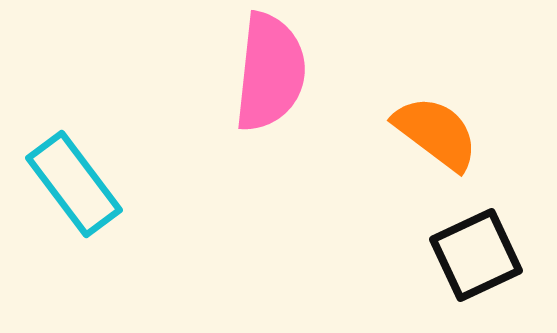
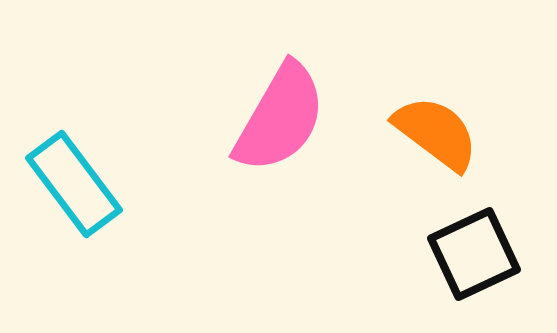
pink semicircle: moved 10 px right, 46 px down; rotated 24 degrees clockwise
black square: moved 2 px left, 1 px up
